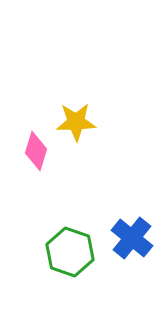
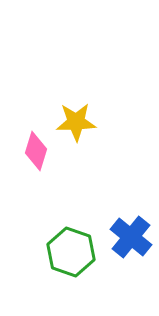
blue cross: moved 1 px left, 1 px up
green hexagon: moved 1 px right
